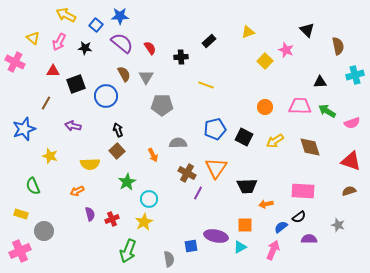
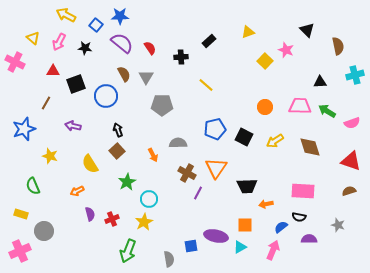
yellow line at (206, 85): rotated 21 degrees clockwise
yellow semicircle at (90, 164): rotated 60 degrees clockwise
black semicircle at (299, 217): rotated 48 degrees clockwise
